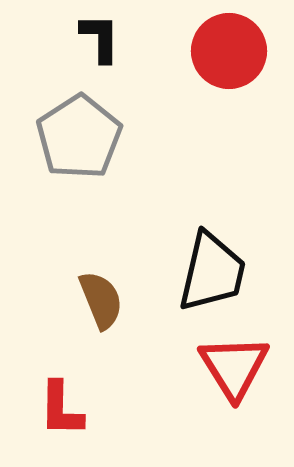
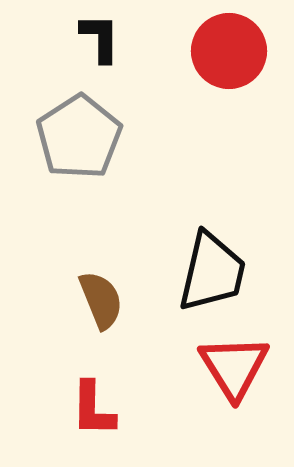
red L-shape: moved 32 px right
